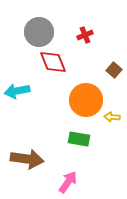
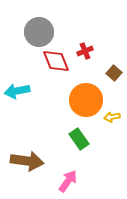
red cross: moved 16 px down
red diamond: moved 3 px right, 1 px up
brown square: moved 3 px down
yellow arrow: rotated 14 degrees counterclockwise
green rectangle: rotated 45 degrees clockwise
brown arrow: moved 2 px down
pink arrow: moved 1 px up
